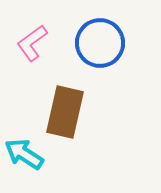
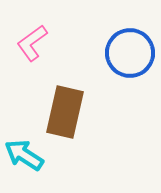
blue circle: moved 30 px right, 10 px down
cyan arrow: moved 1 px down
